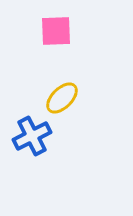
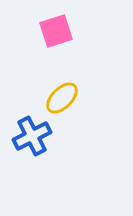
pink square: rotated 16 degrees counterclockwise
